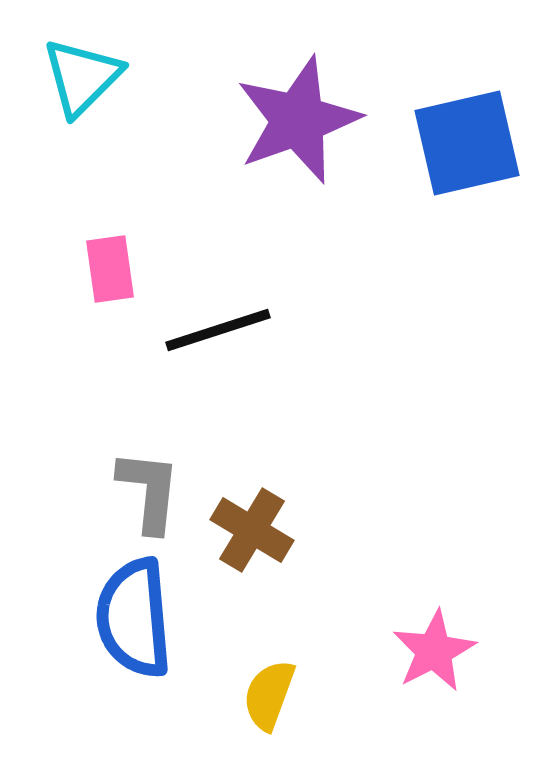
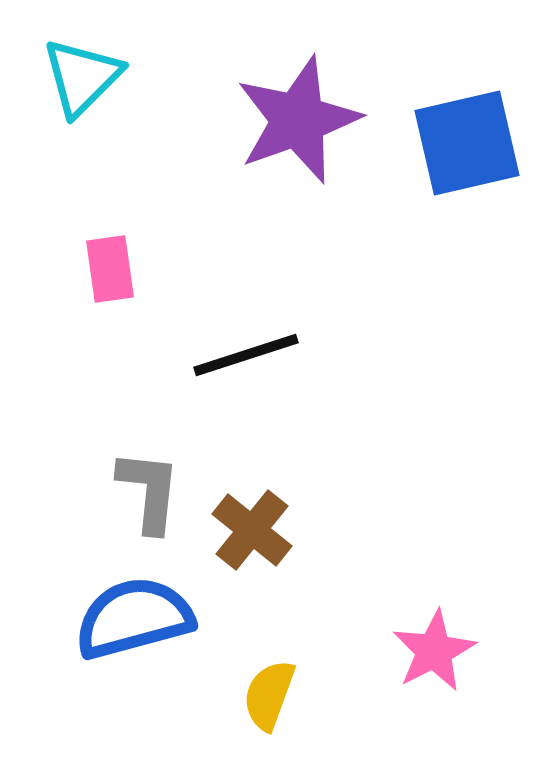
black line: moved 28 px right, 25 px down
brown cross: rotated 8 degrees clockwise
blue semicircle: rotated 80 degrees clockwise
